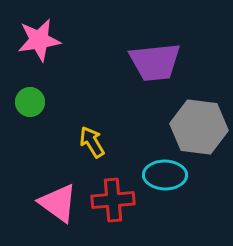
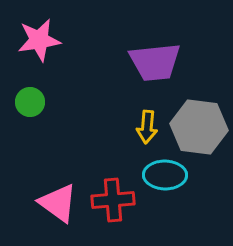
yellow arrow: moved 55 px right, 15 px up; rotated 144 degrees counterclockwise
